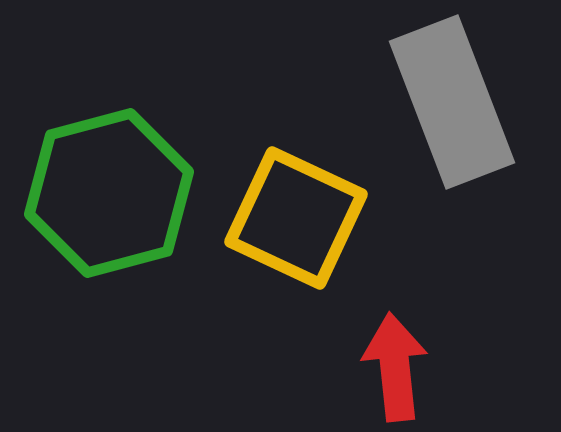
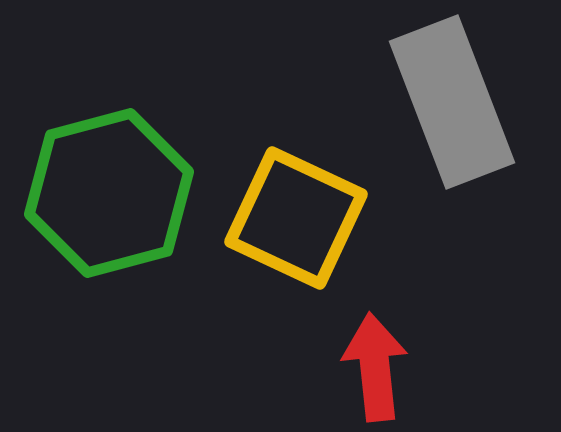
red arrow: moved 20 px left
